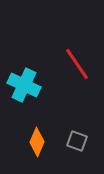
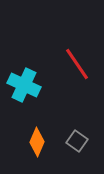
gray square: rotated 15 degrees clockwise
